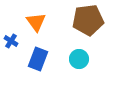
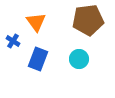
blue cross: moved 2 px right
